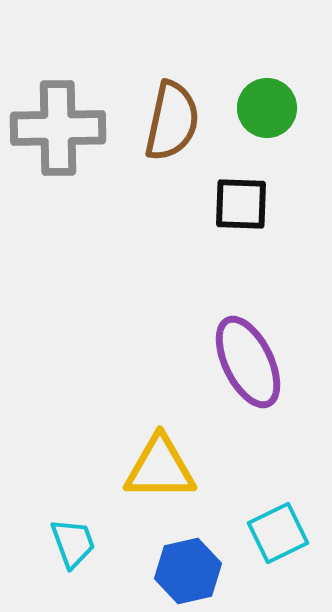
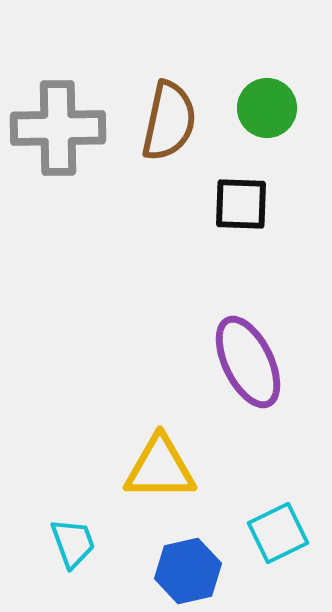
brown semicircle: moved 3 px left
